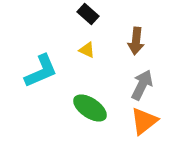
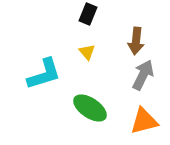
black rectangle: rotated 70 degrees clockwise
yellow triangle: moved 2 px down; rotated 24 degrees clockwise
cyan L-shape: moved 3 px right, 3 px down; rotated 6 degrees clockwise
gray arrow: moved 1 px right, 10 px up
orange triangle: rotated 24 degrees clockwise
